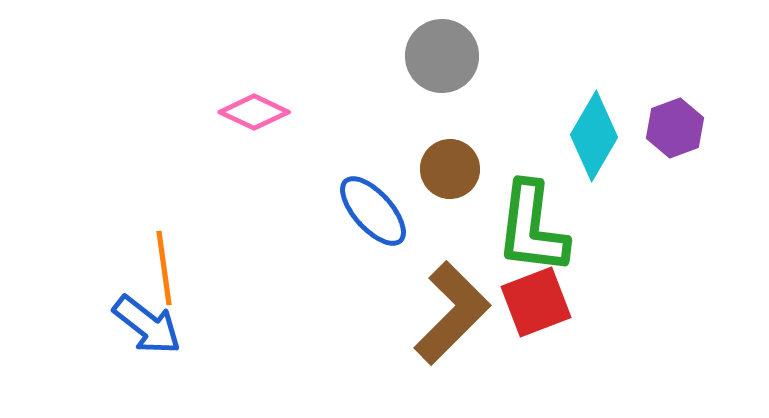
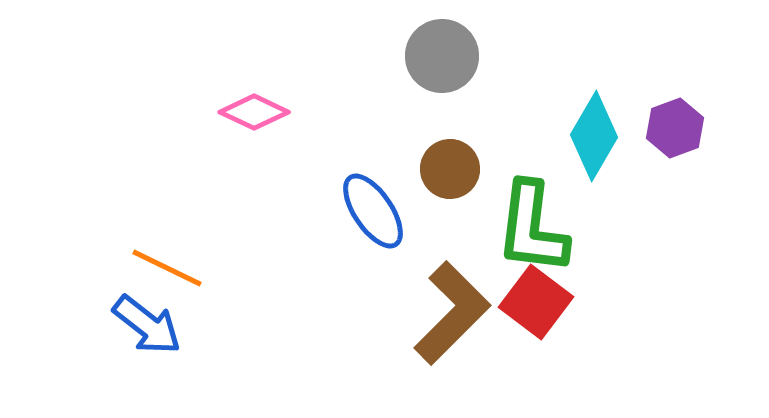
blue ellipse: rotated 8 degrees clockwise
orange line: moved 3 px right; rotated 56 degrees counterclockwise
red square: rotated 32 degrees counterclockwise
